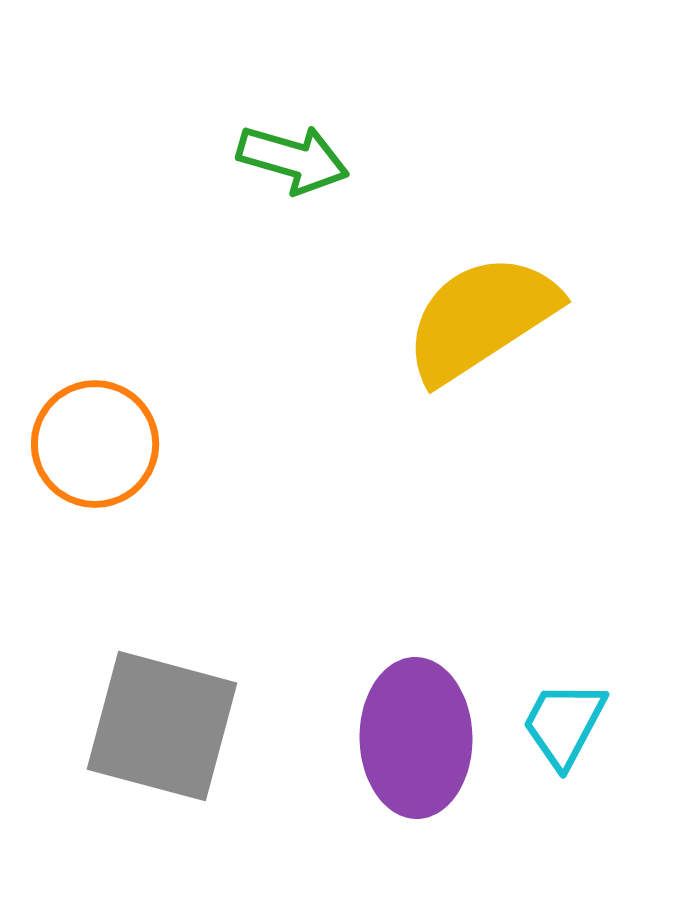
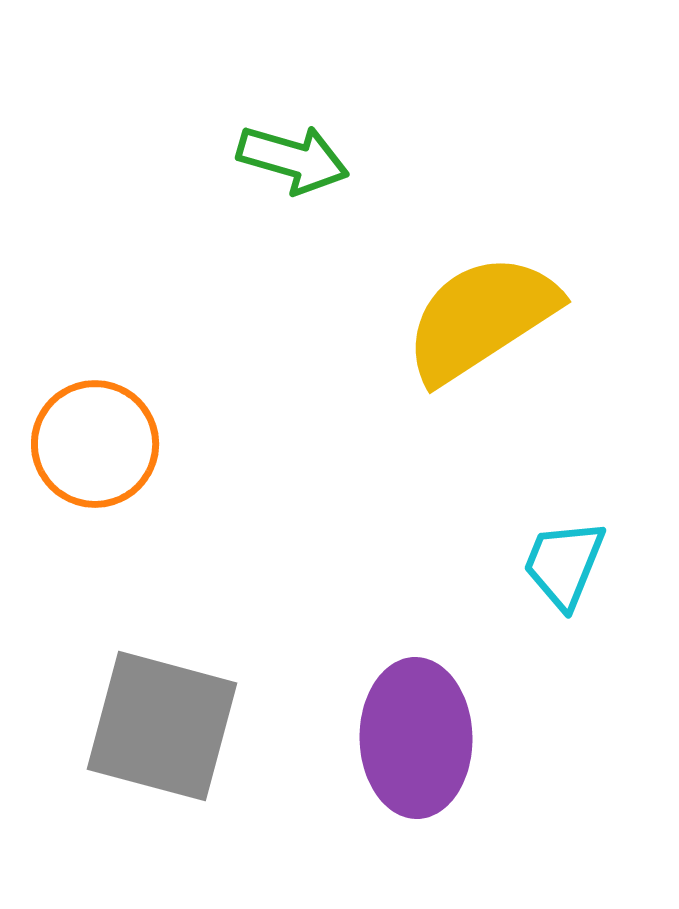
cyan trapezoid: moved 160 px up; rotated 6 degrees counterclockwise
